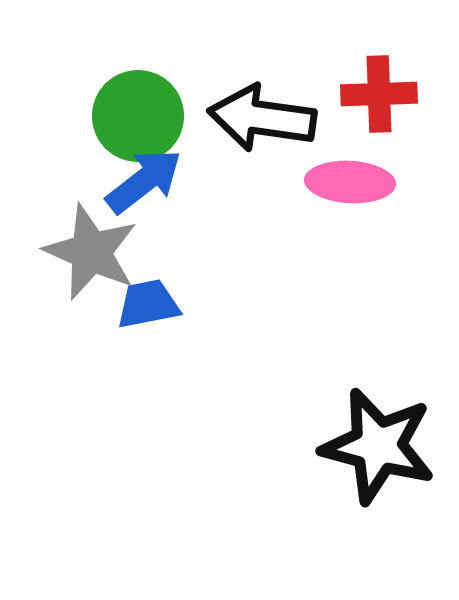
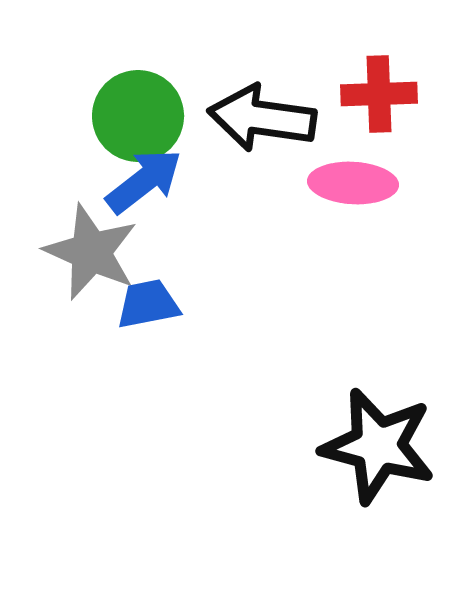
pink ellipse: moved 3 px right, 1 px down
